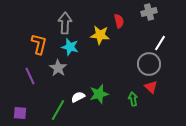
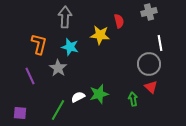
gray arrow: moved 6 px up
white line: rotated 42 degrees counterclockwise
